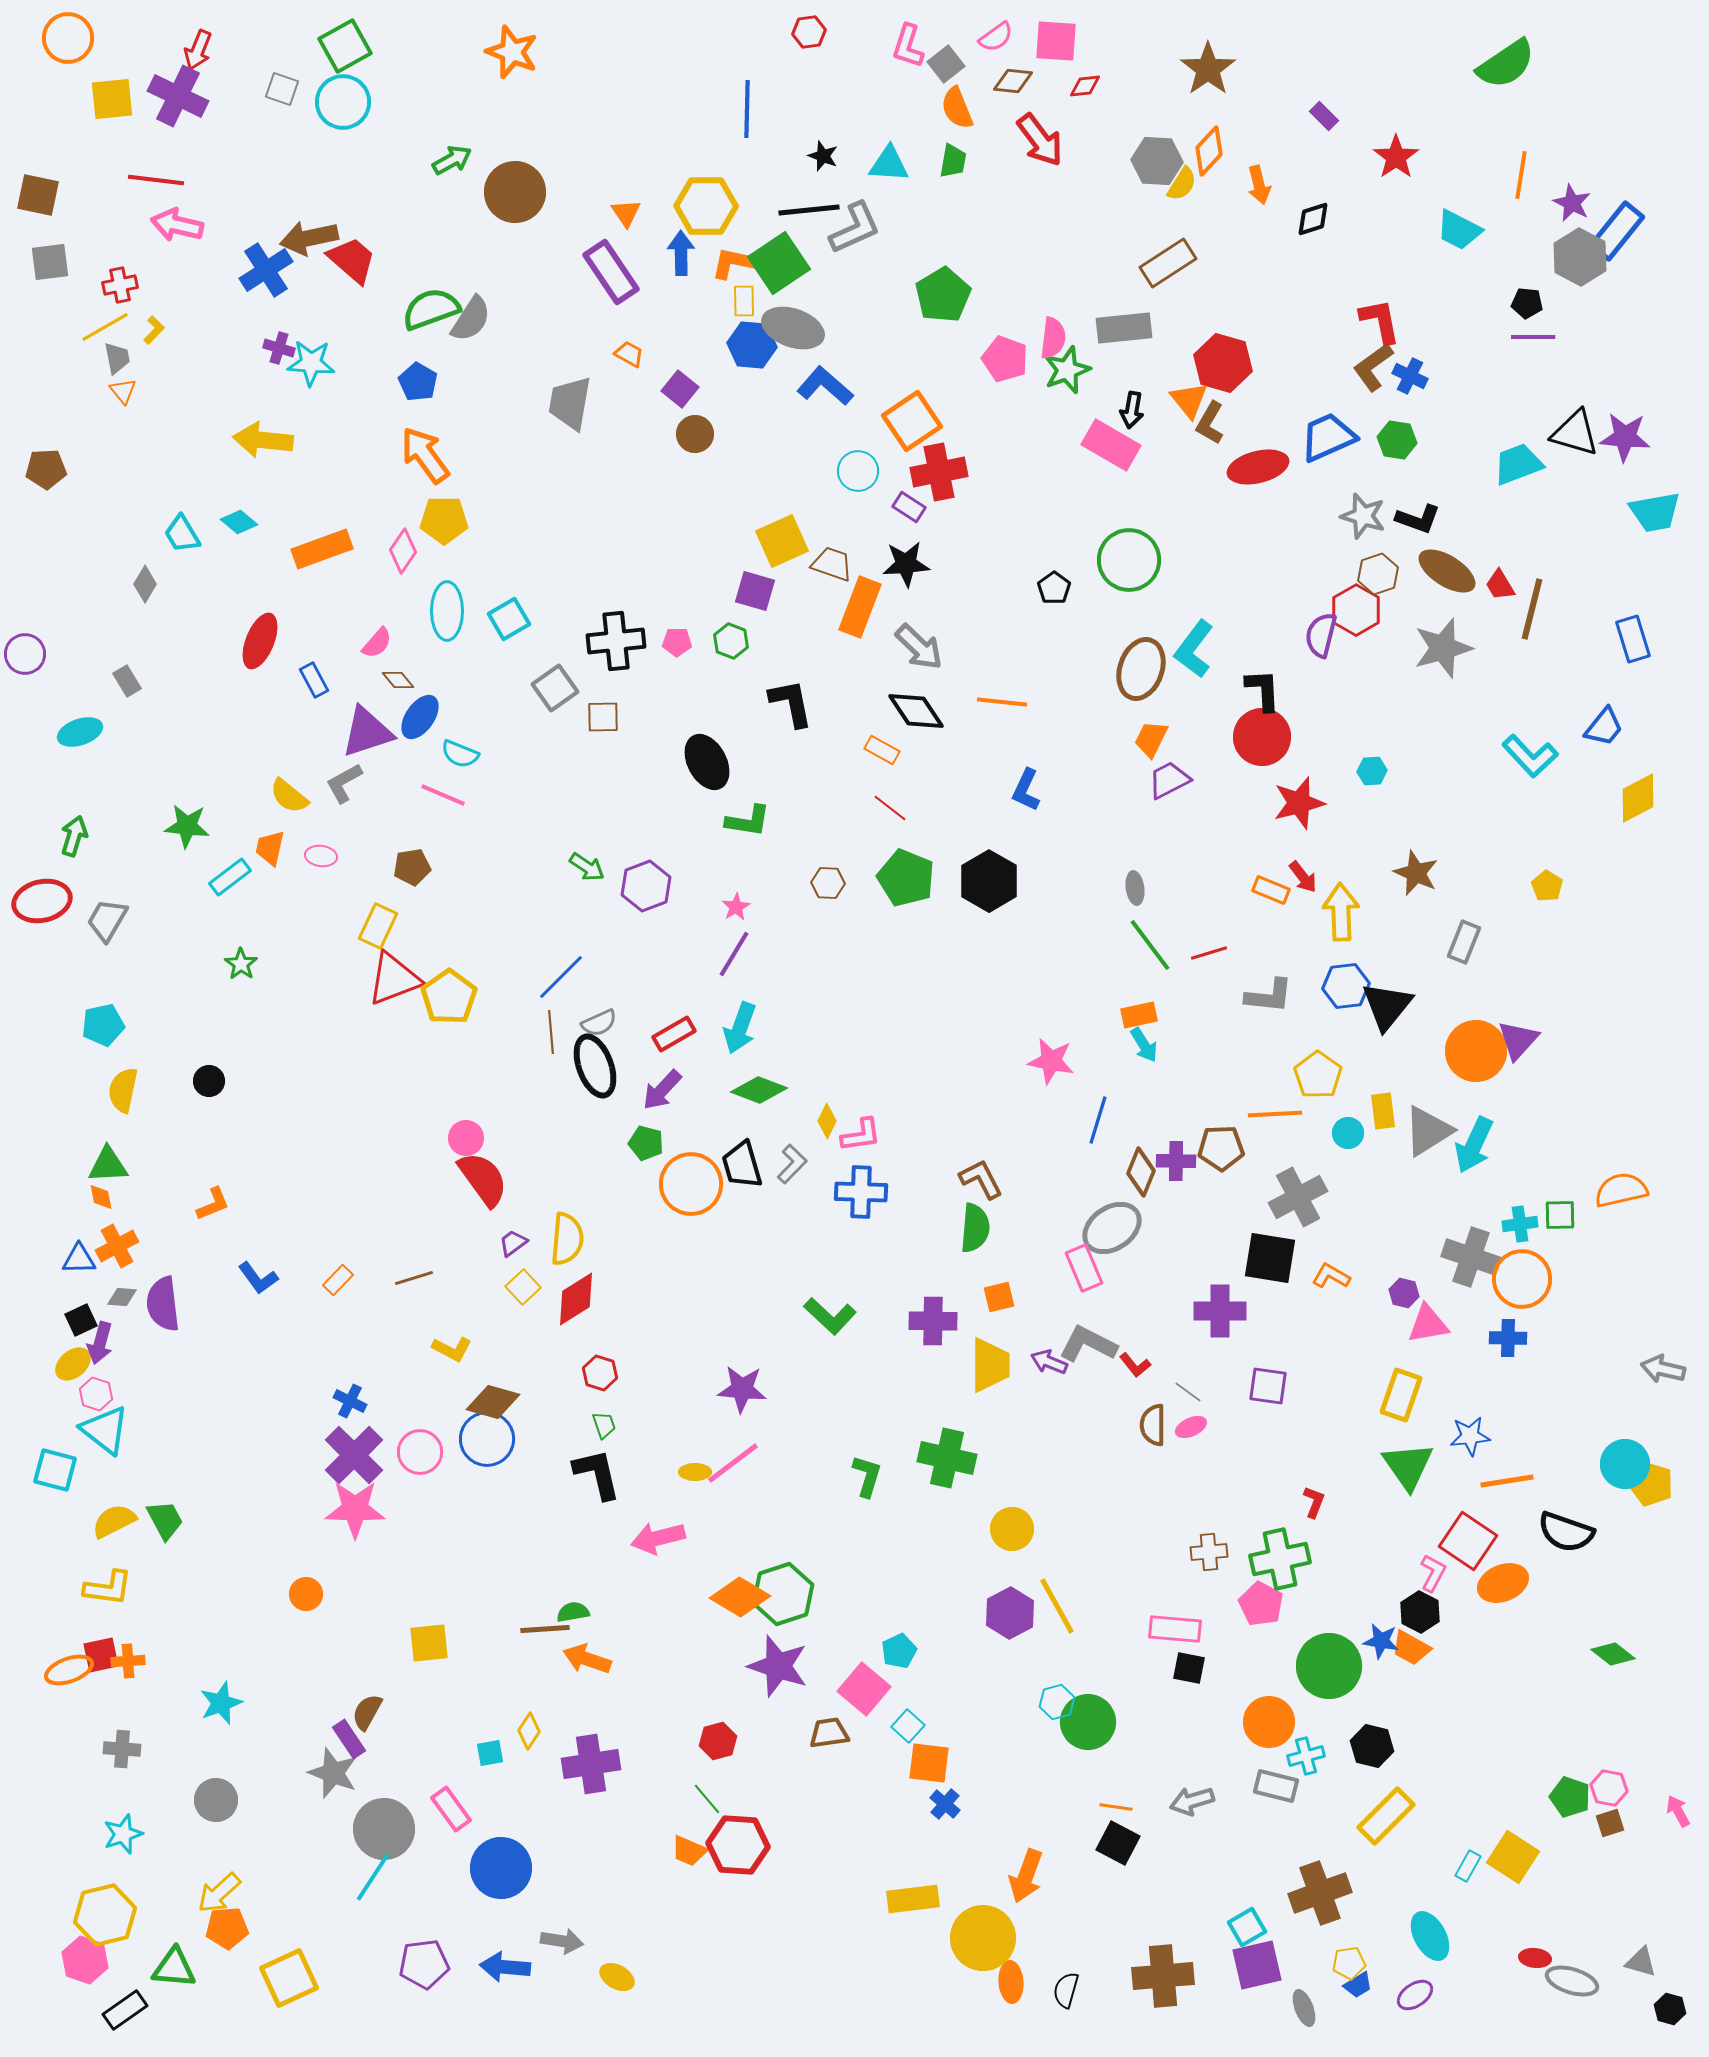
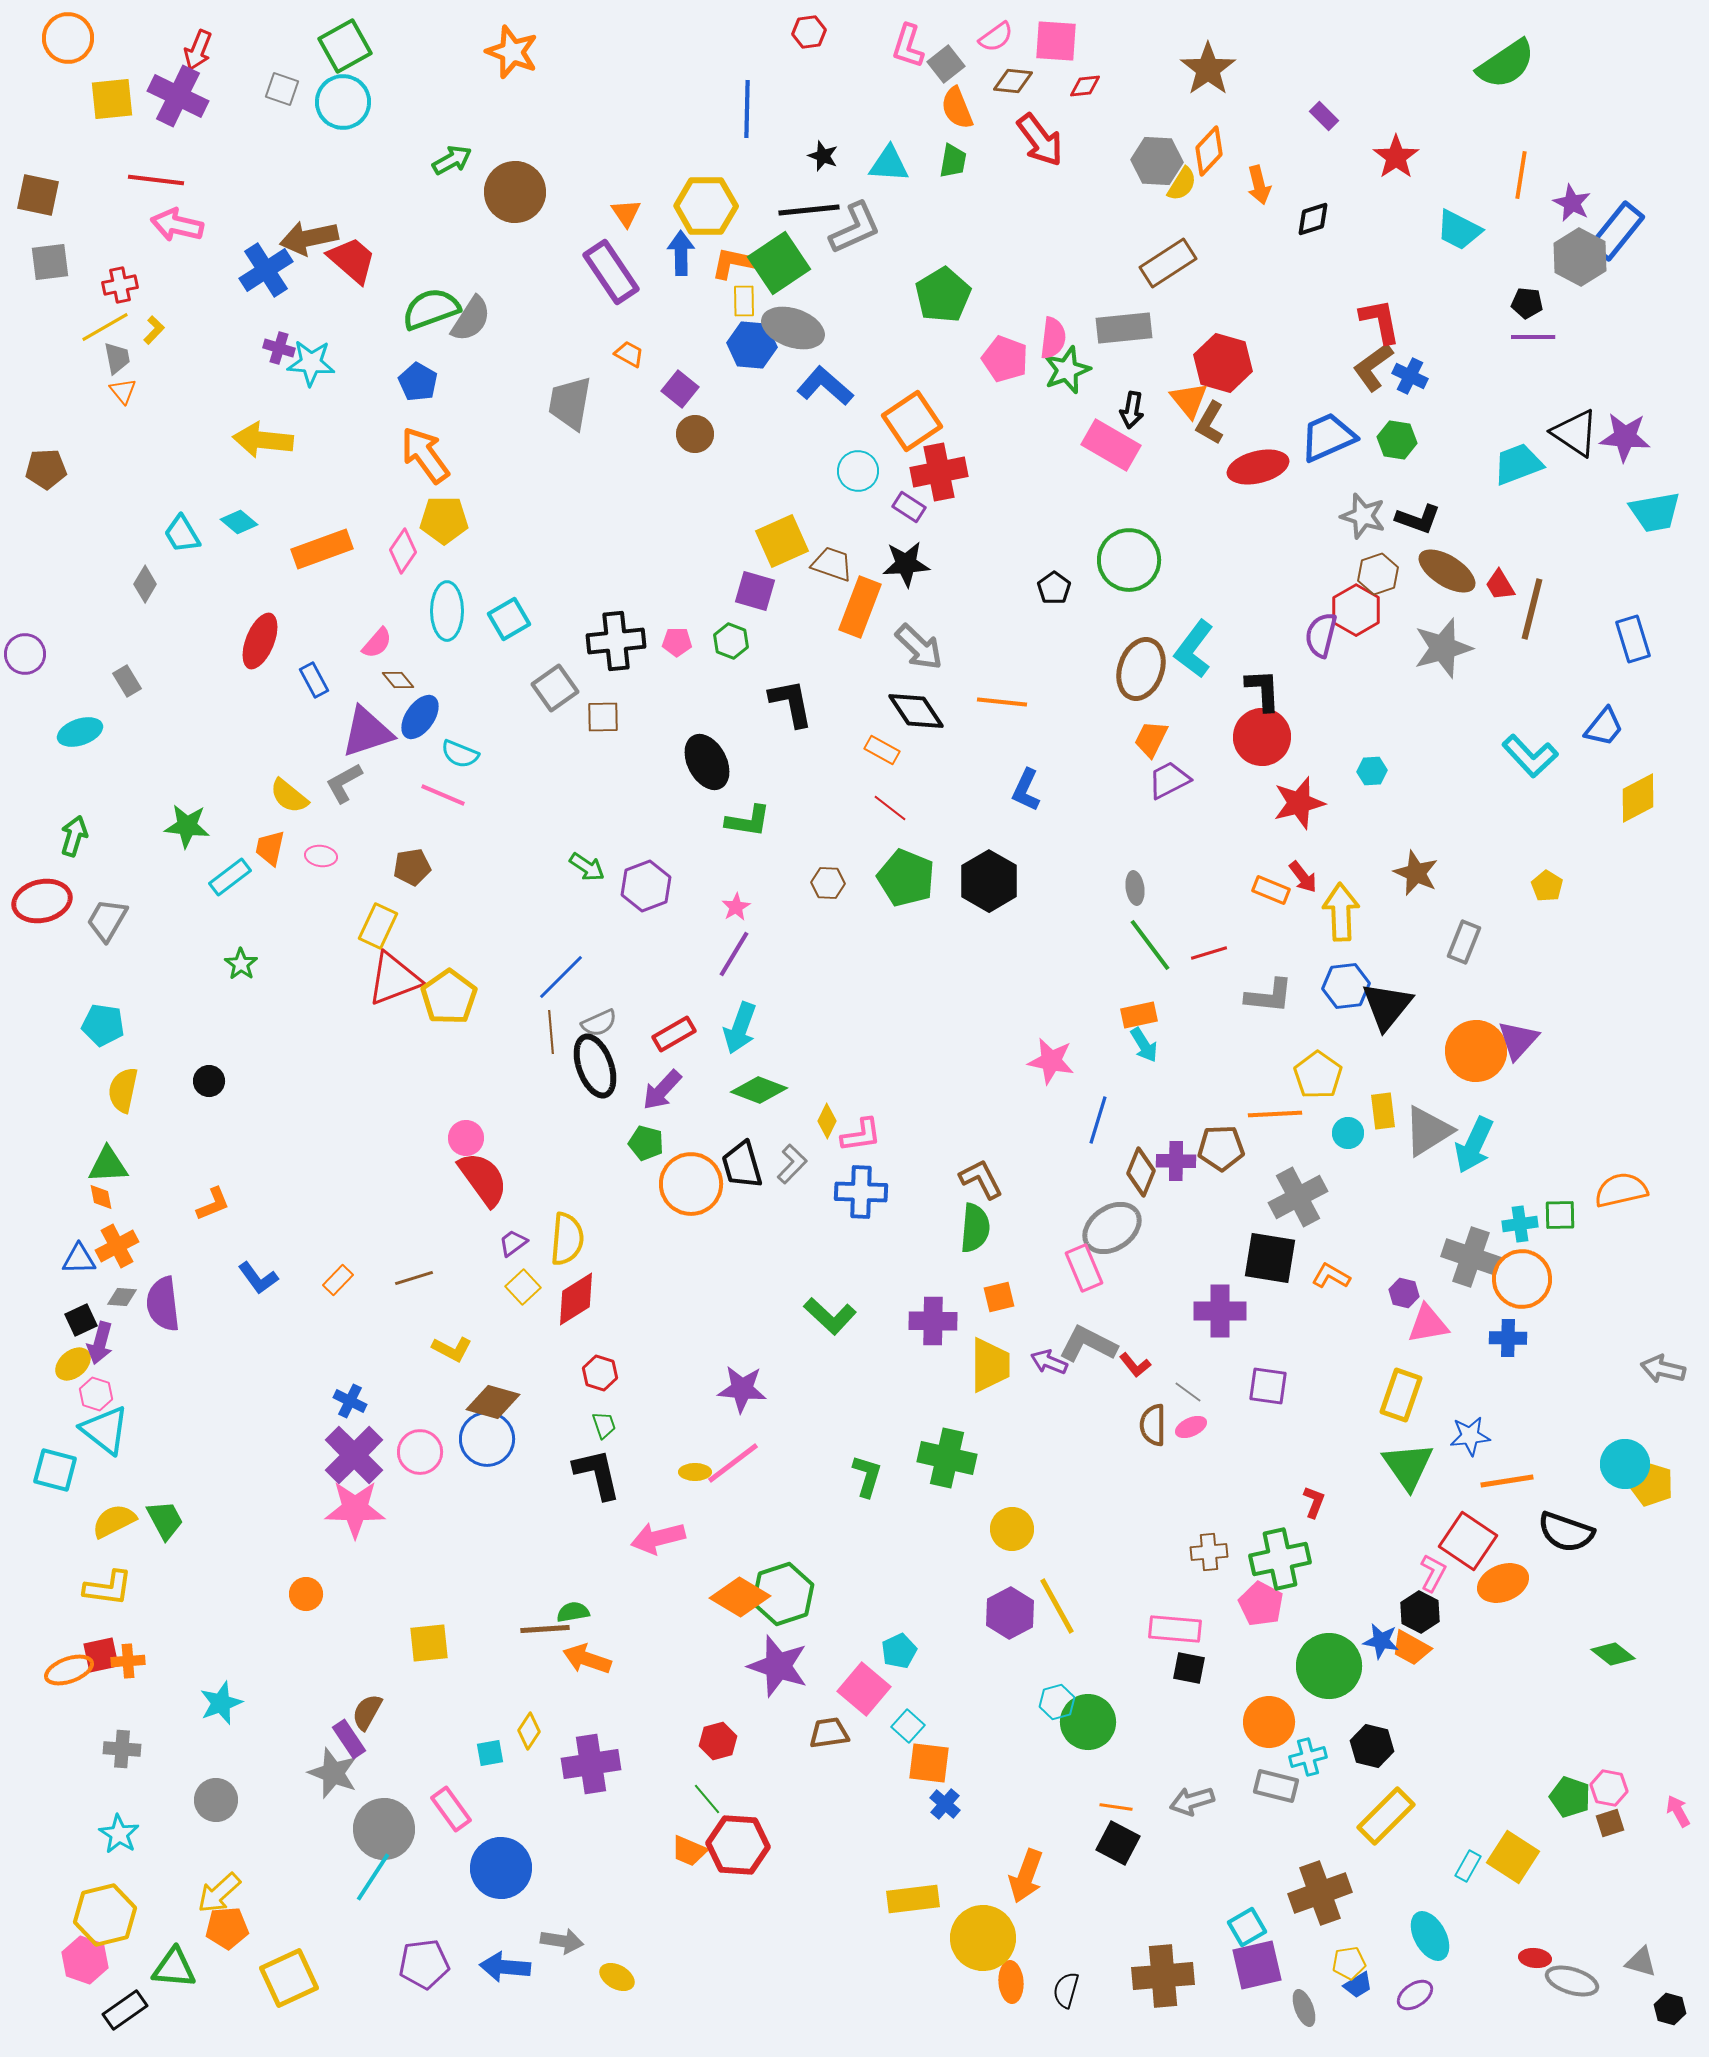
black triangle at (1575, 433): rotated 18 degrees clockwise
cyan pentagon at (103, 1025): rotated 21 degrees clockwise
cyan cross at (1306, 1756): moved 2 px right, 1 px down
cyan star at (123, 1834): moved 4 px left; rotated 21 degrees counterclockwise
